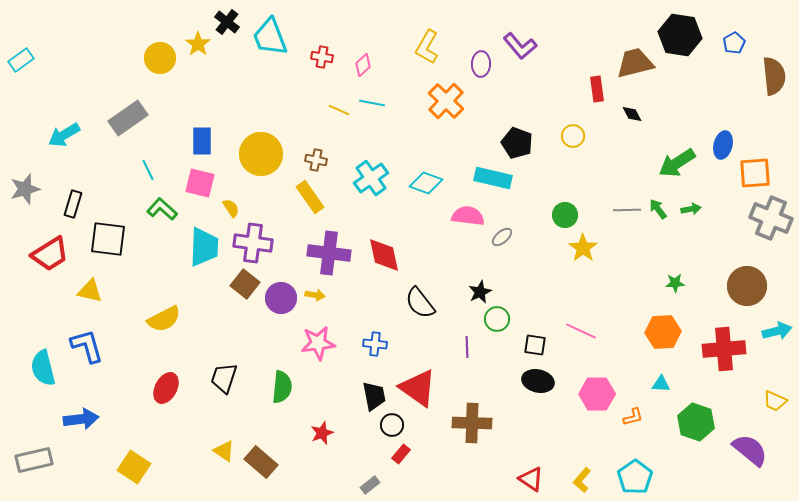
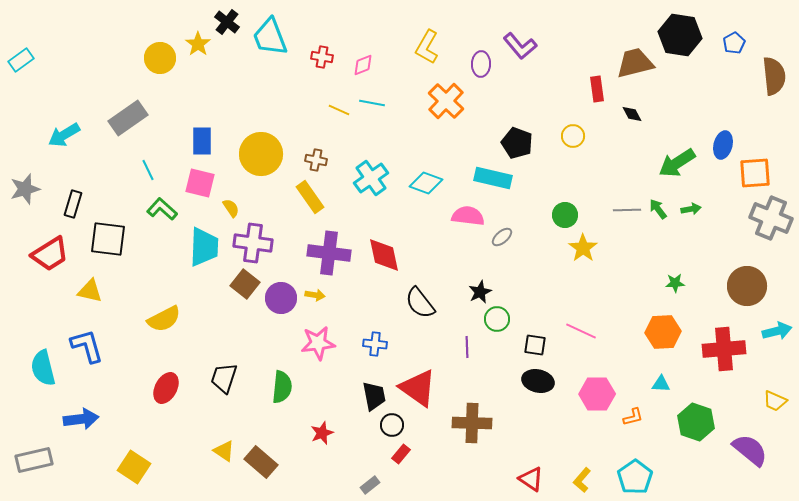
pink diamond at (363, 65): rotated 20 degrees clockwise
